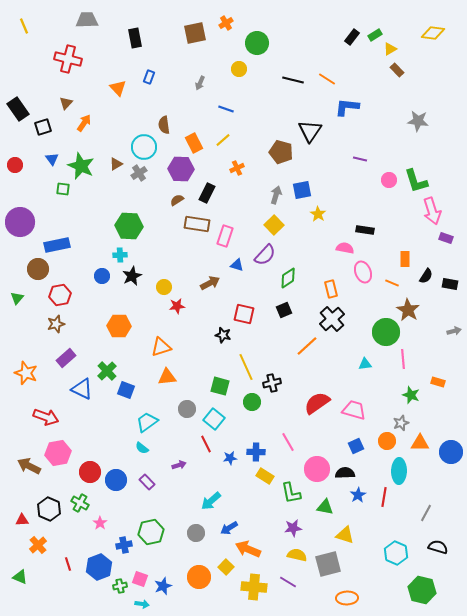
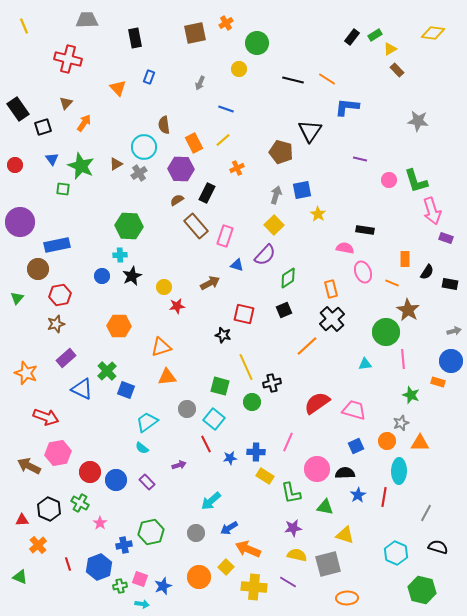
brown rectangle at (197, 224): moved 1 px left, 2 px down; rotated 40 degrees clockwise
black semicircle at (426, 276): moved 1 px right, 4 px up
pink line at (288, 442): rotated 54 degrees clockwise
blue circle at (451, 452): moved 91 px up
